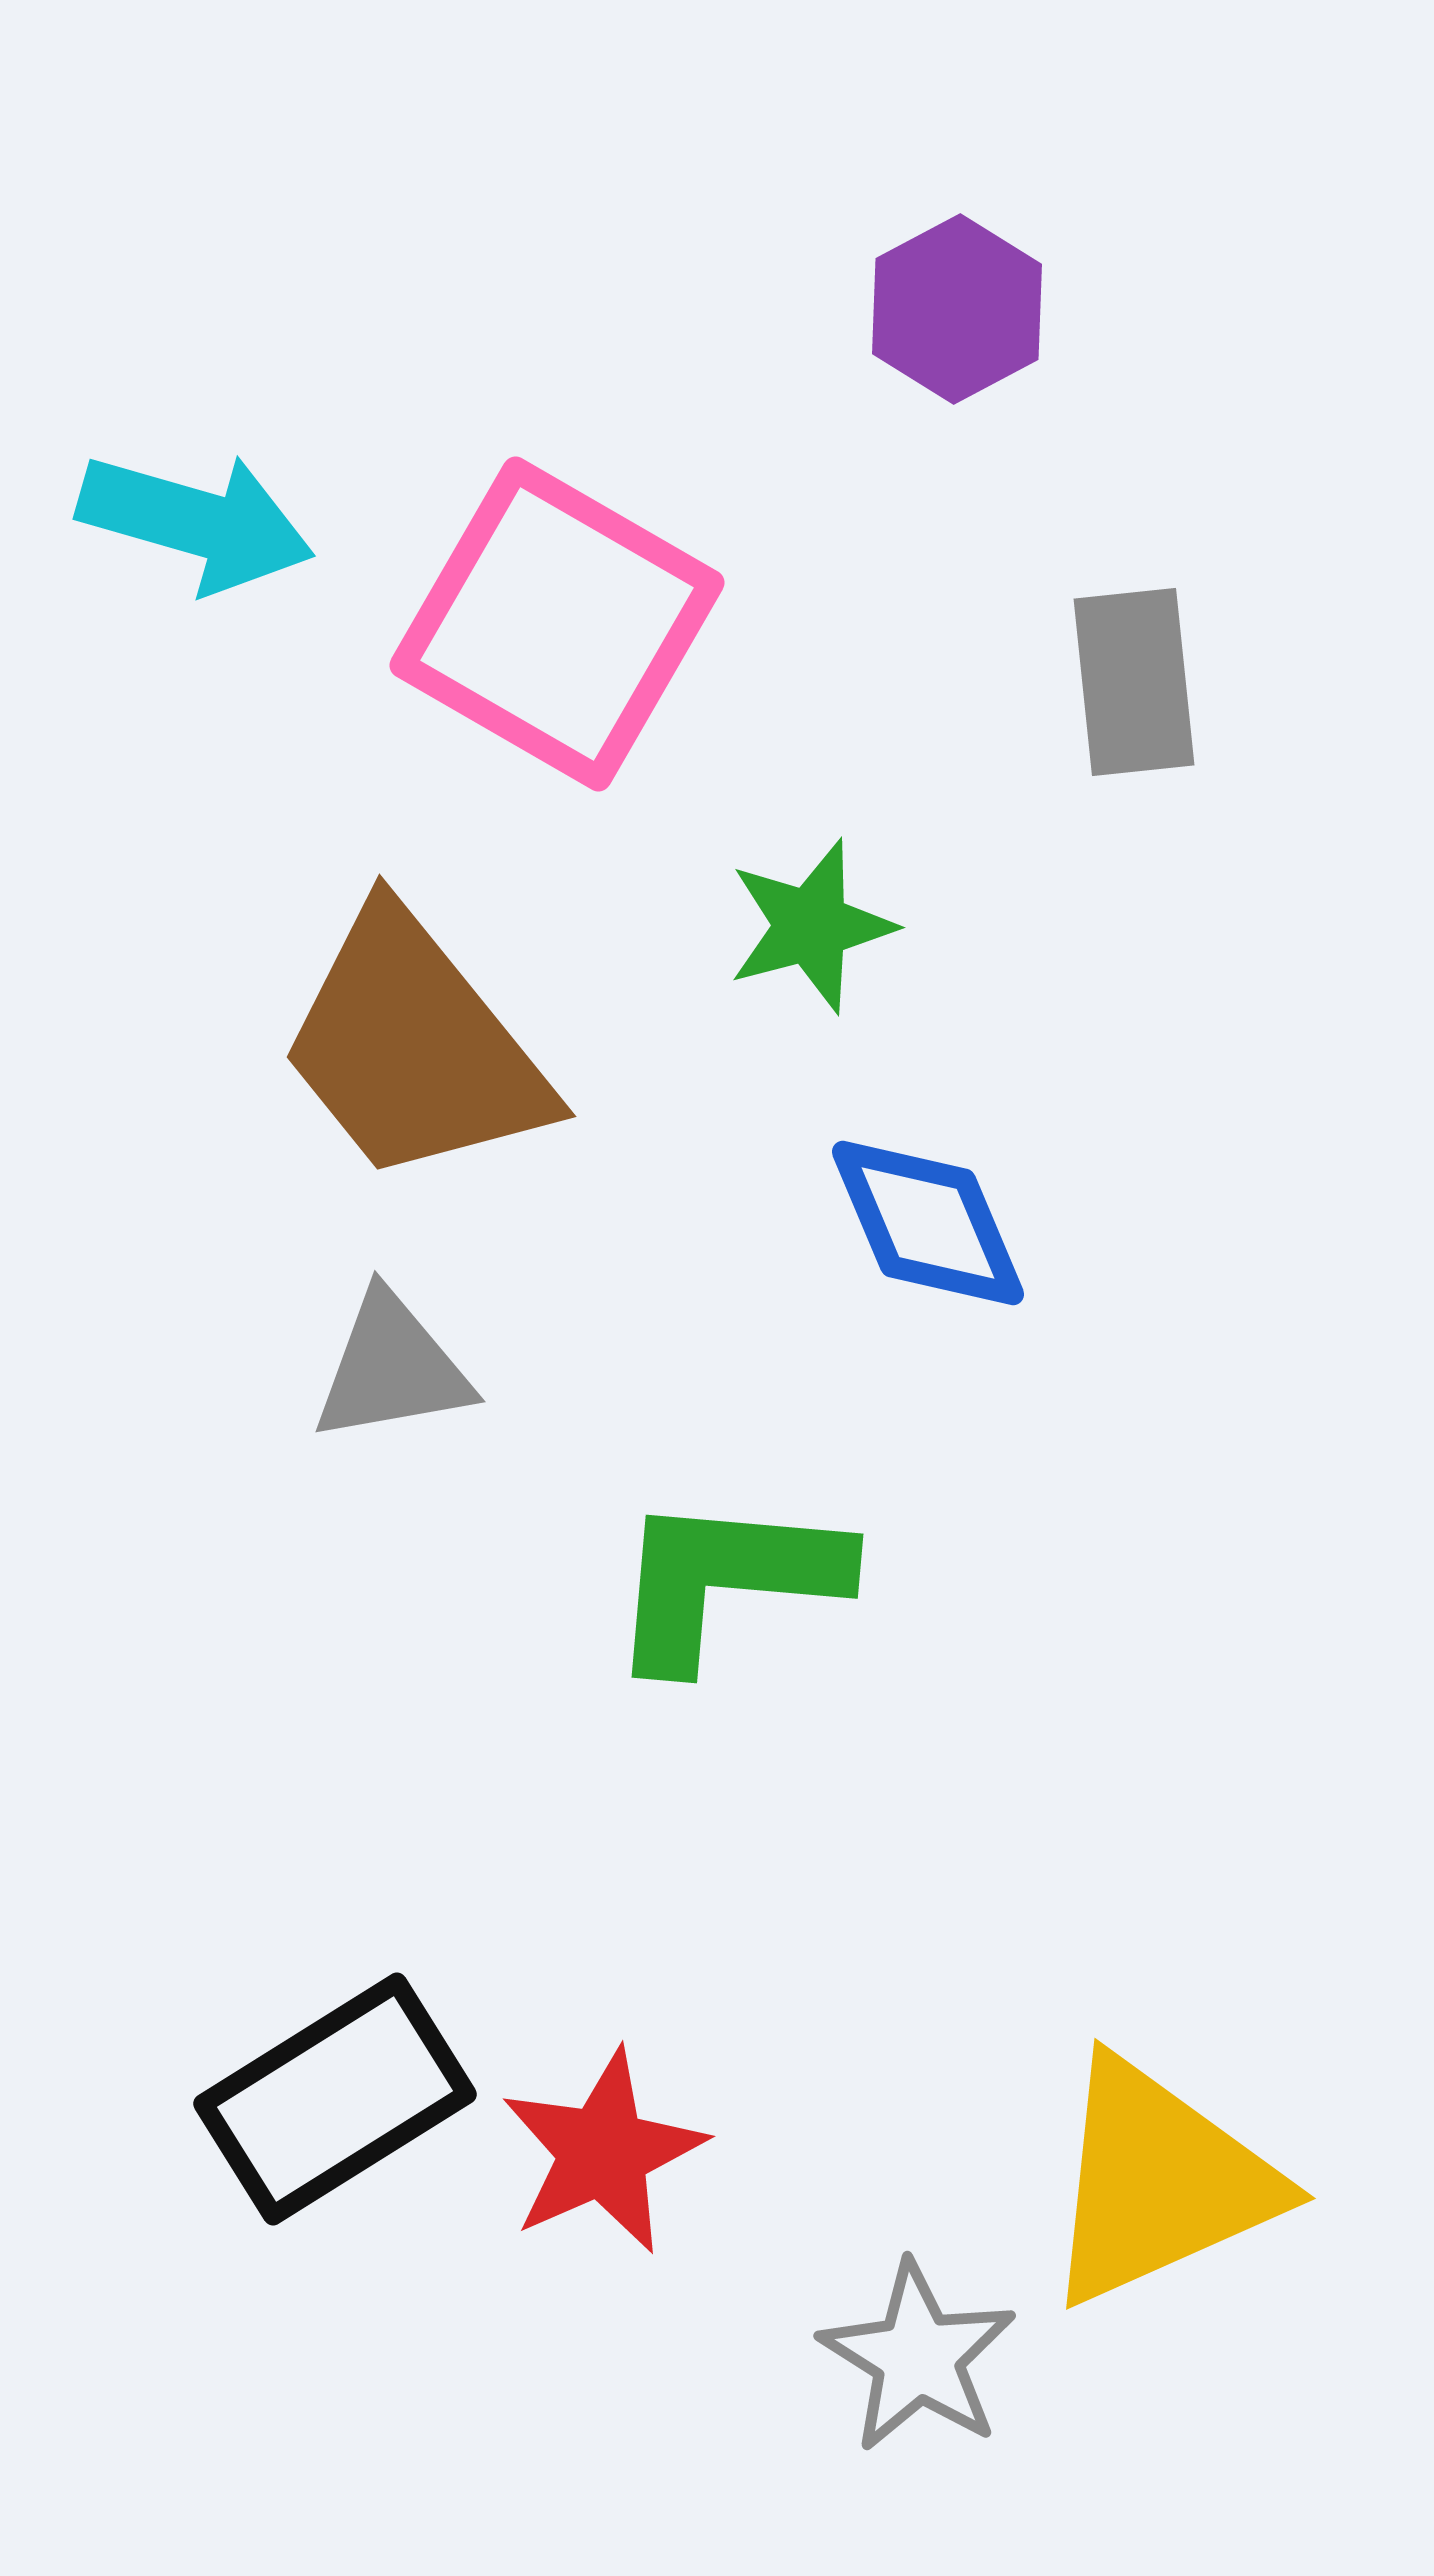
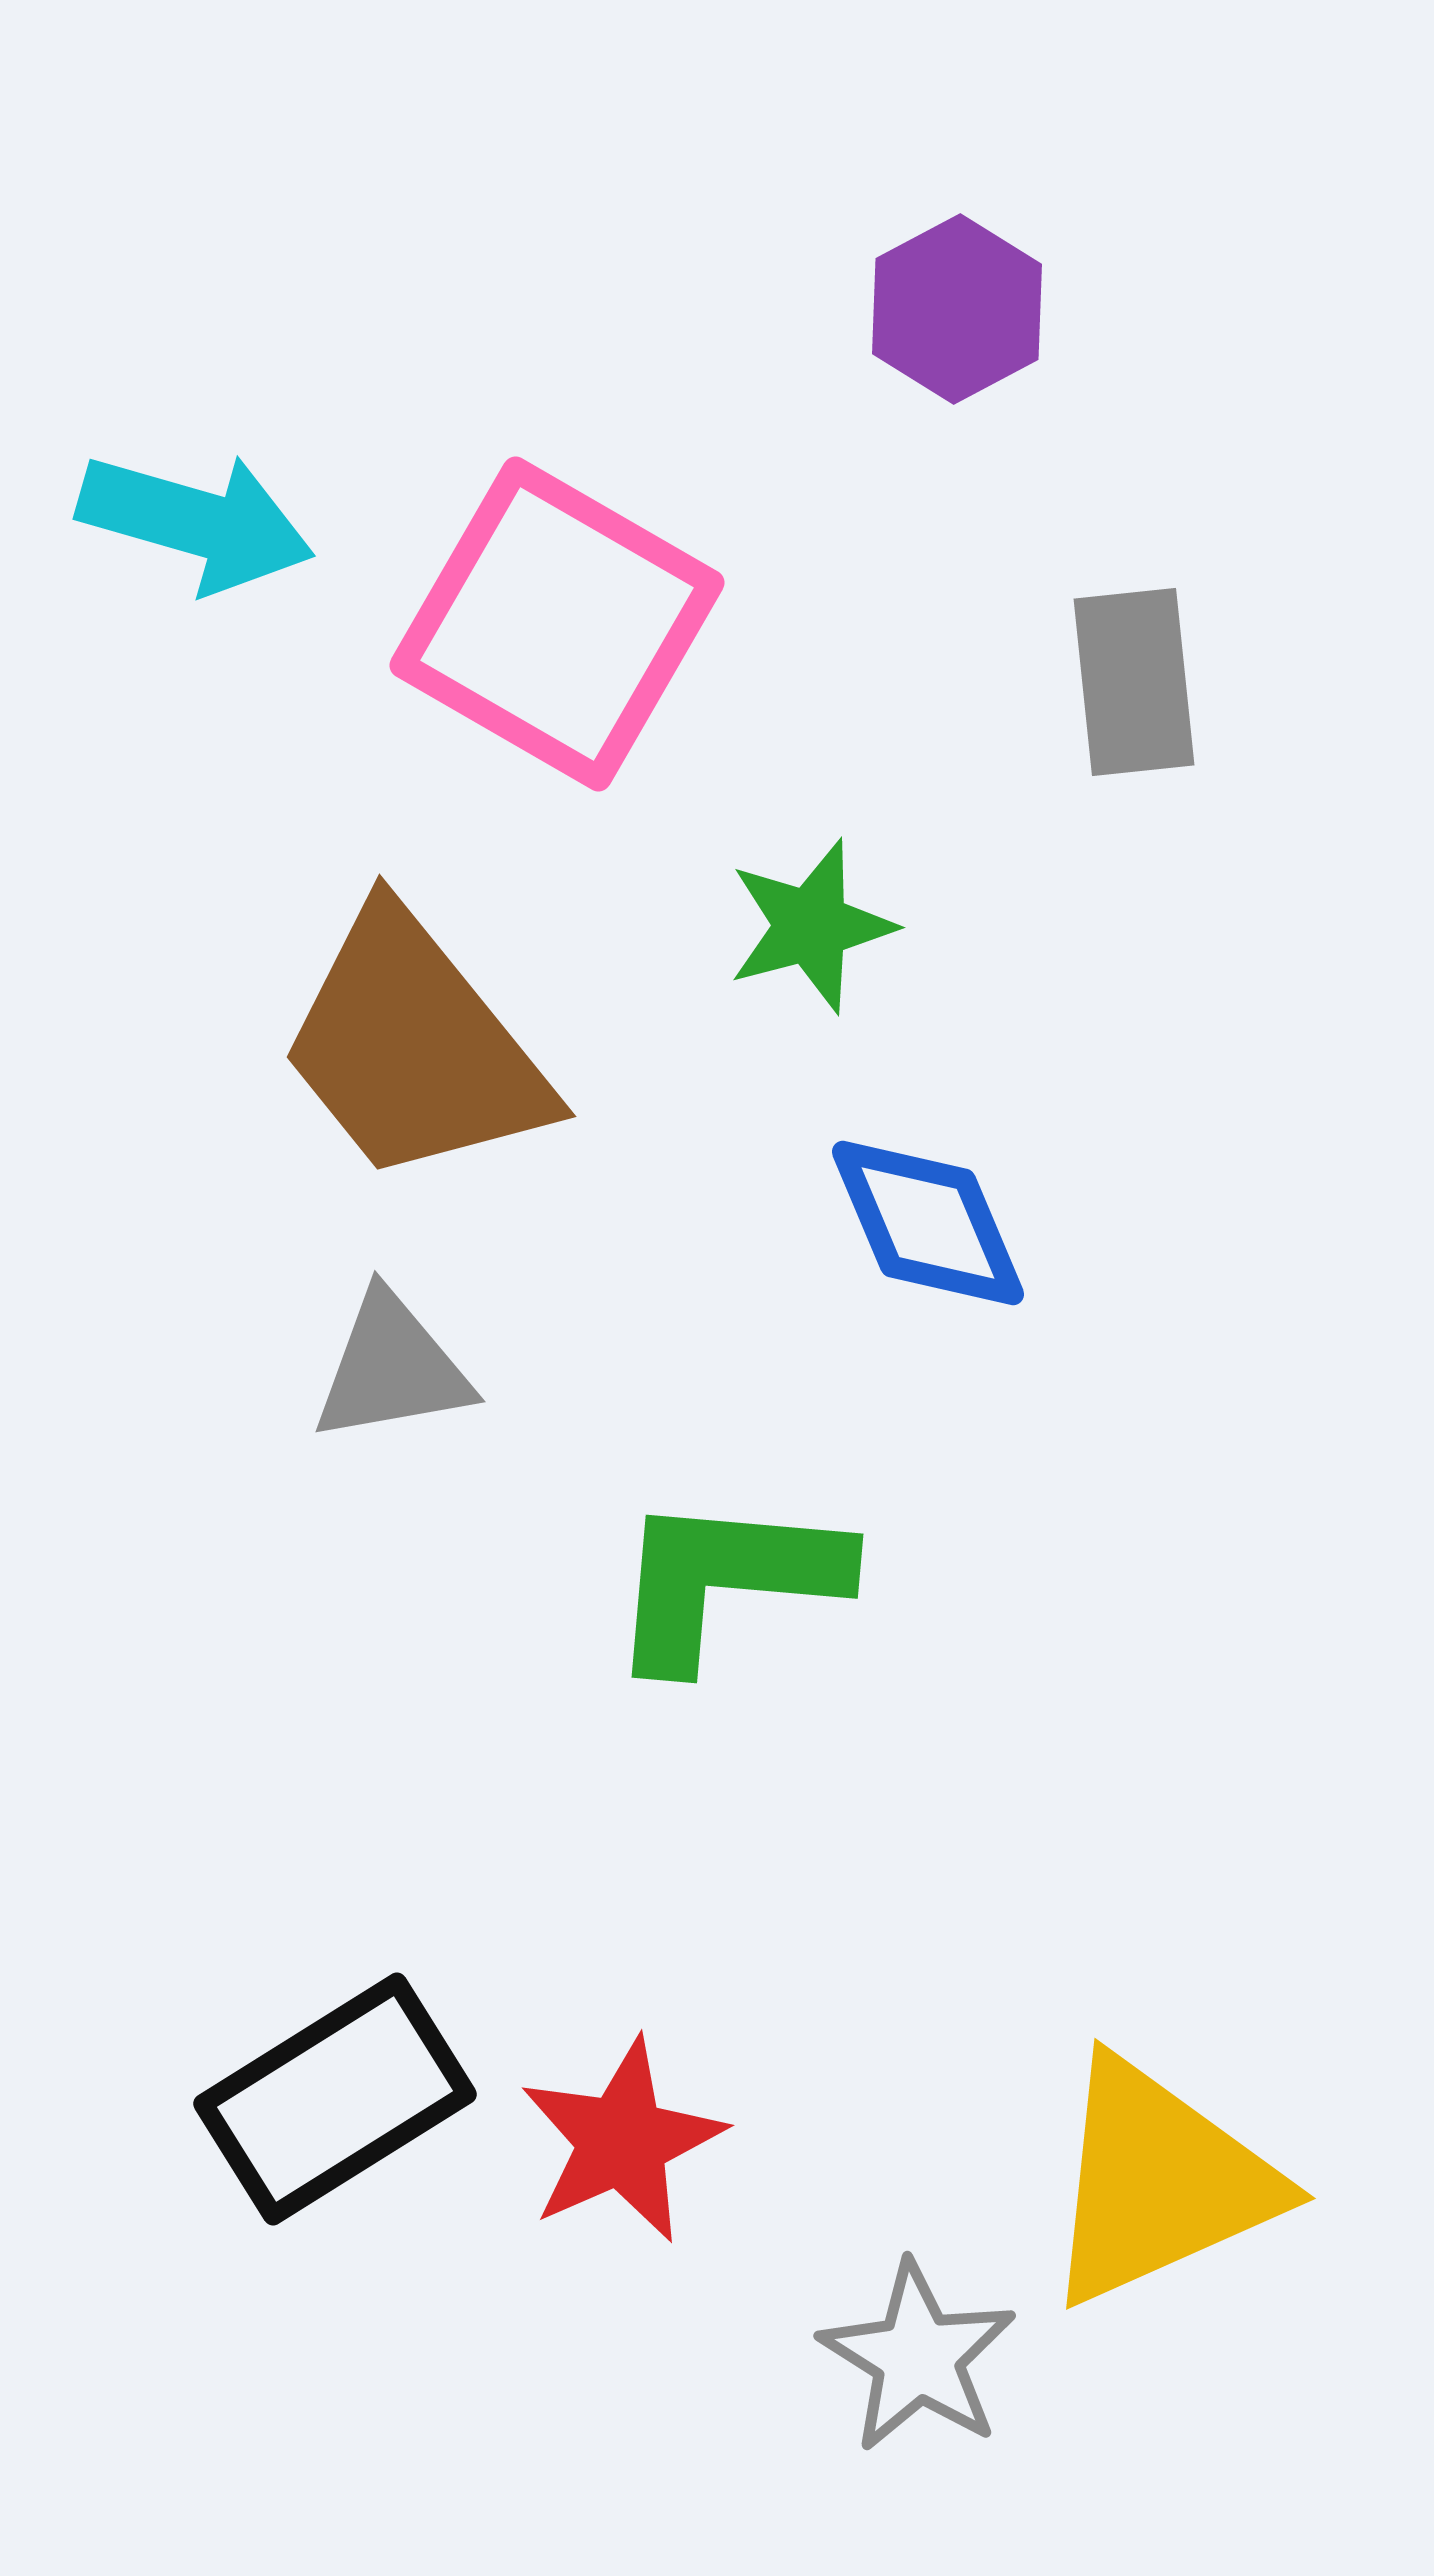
red star: moved 19 px right, 11 px up
